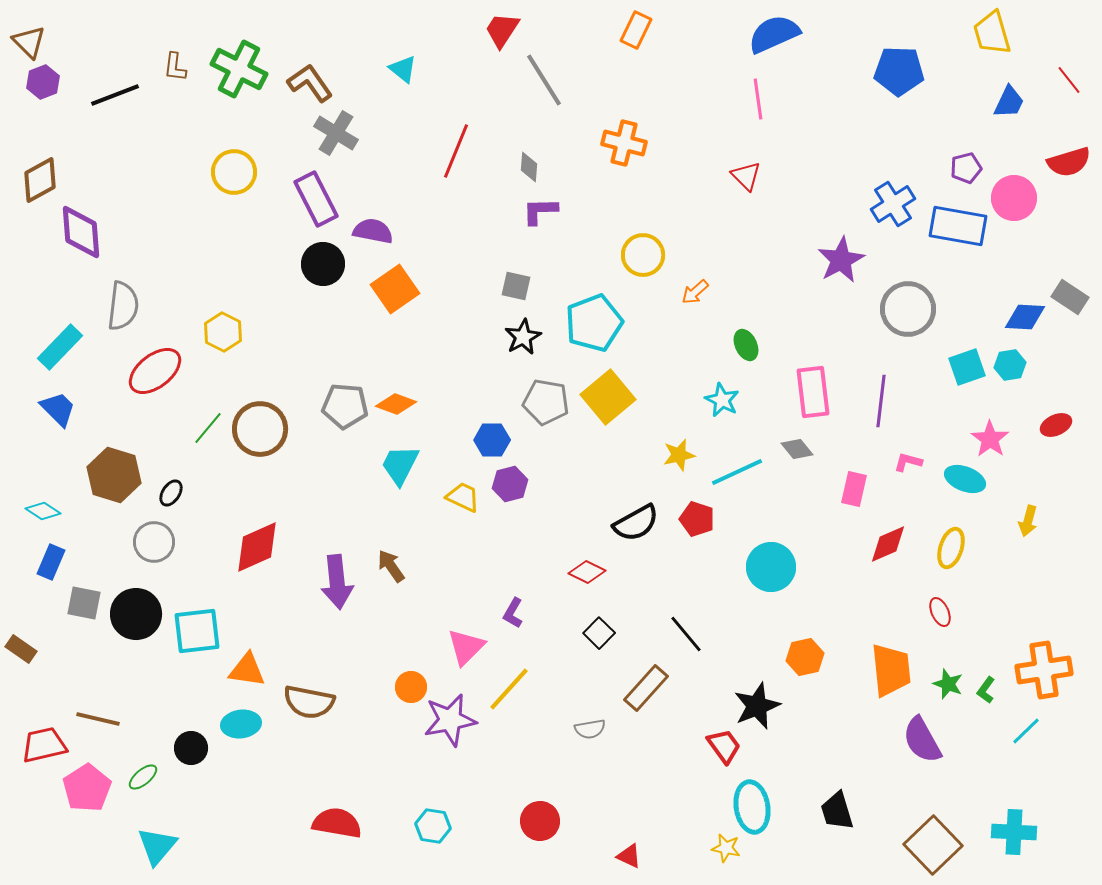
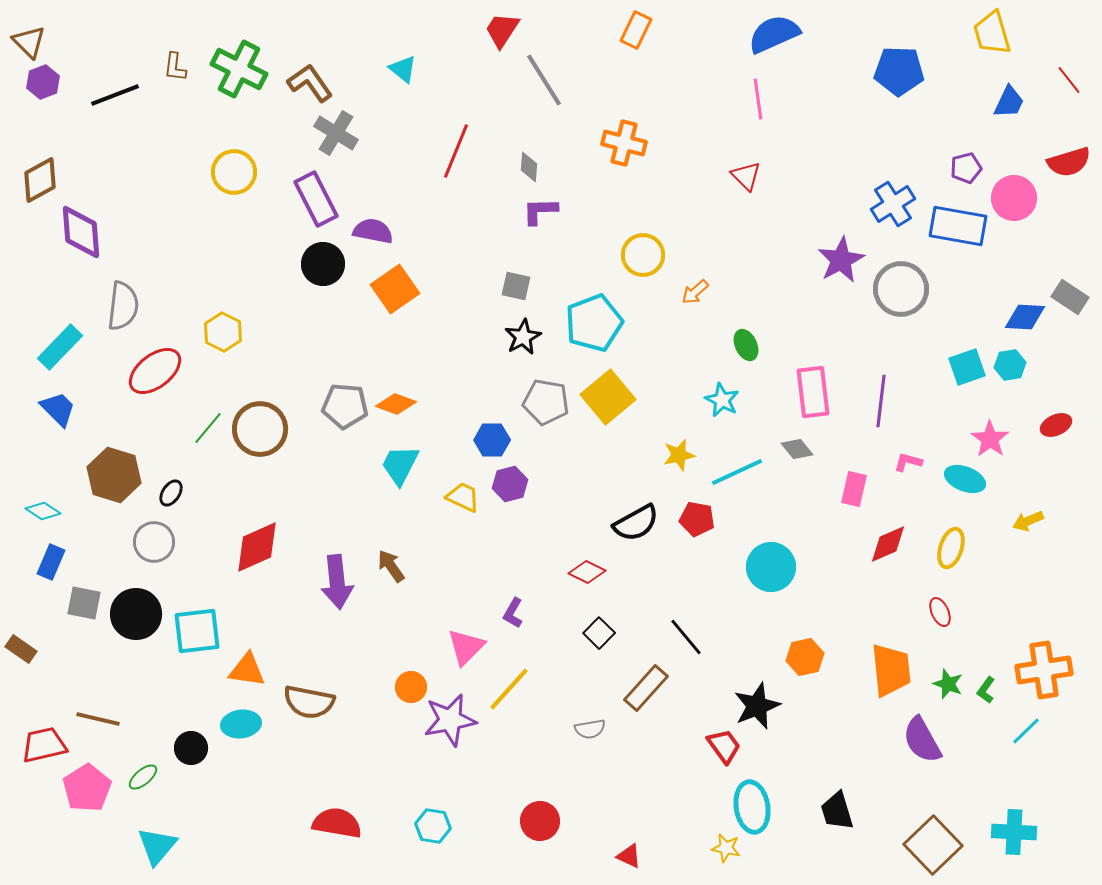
gray circle at (908, 309): moved 7 px left, 20 px up
red pentagon at (697, 519): rotated 8 degrees counterclockwise
yellow arrow at (1028, 521): rotated 52 degrees clockwise
black line at (686, 634): moved 3 px down
